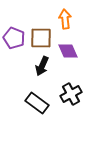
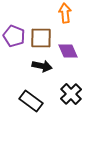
orange arrow: moved 6 px up
purple pentagon: moved 2 px up
black arrow: rotated 102 degrees counterclockwise
black cross: rotated 15 degrees counterclockwise
black rectangle: moved 6 px left, 2 px up
